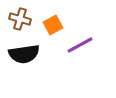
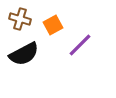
purple line: rotated 16 degrees counterclockwise
black semicircle: rotated 20 degrees counterclockwise
